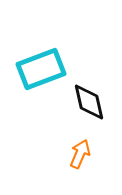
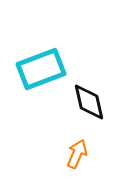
orange arrow: moved 3 px left
